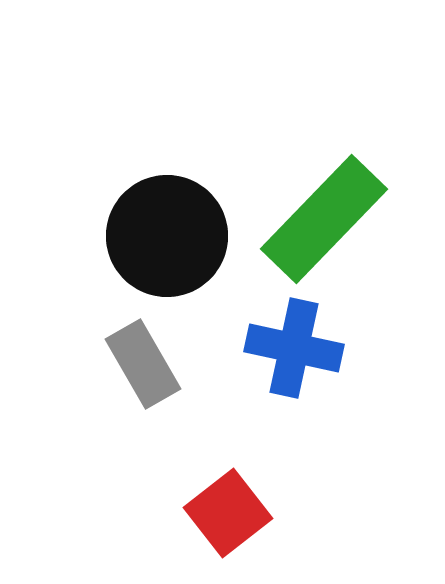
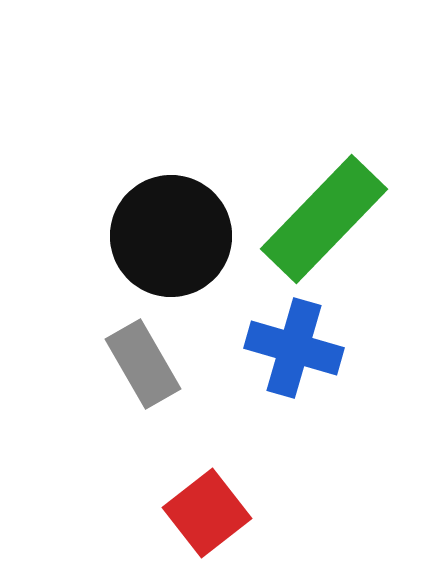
black circle: moved 4 px right
blue cross: rotated 4 degrees clockwise
red square: moved 21 px left
